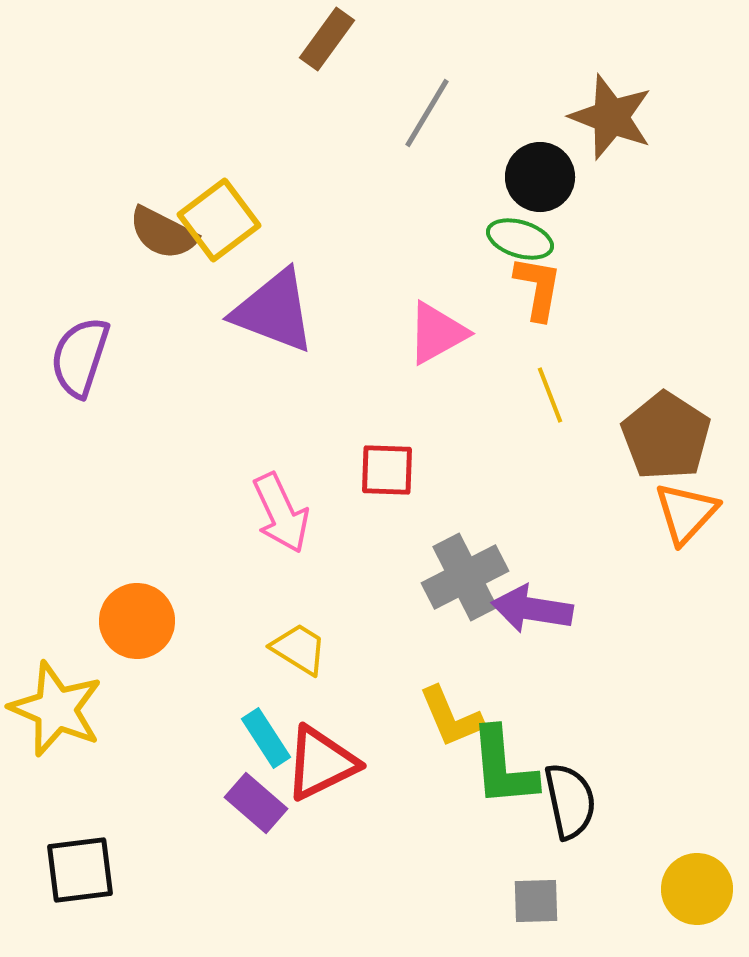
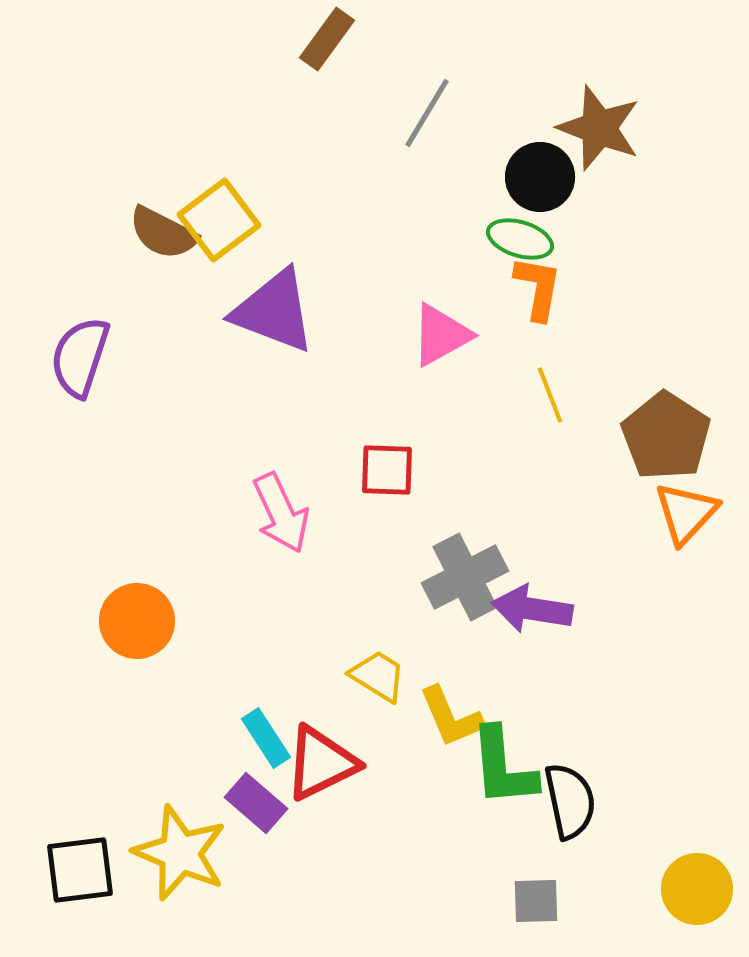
brown star: moved 12 px left, 11 px down
pink triangle: moved 4 px right, 2 px down
yellow trapezoid: moved 79 px right, 27 px down
yellow star: moved 124 px right, 144 px down
